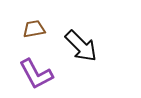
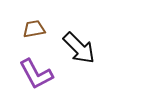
black arrow: moved 2 px left, 2 px down
